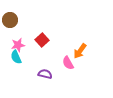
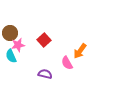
brown circle: moved 13 px down
red square: moved 2 px right
cyan semicircle: moved 5 px left, 1 px up
pink semicircle: moved 1 px left
